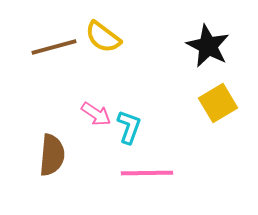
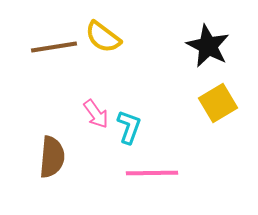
brown line: rotated 6 degrees clockwise
pink arrow: rotated 20 degrees clockwise
brown semicircle: moved 2 px down
pink line: moved 5 px right
